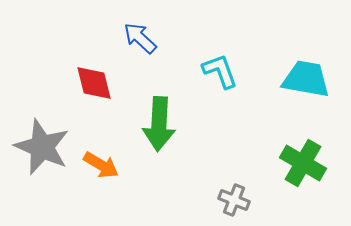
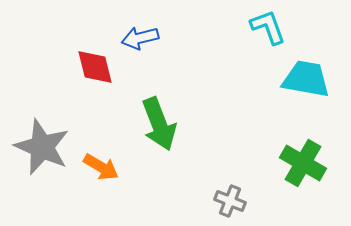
blue arrow: rotated 57 degrees counterclockwise
cyan L-shape: moved 48 px right, 44 px up
red diamond: moved 1 px right, 16 px up
green arrow: rotated 24 degrees counterclockwise
orange arrow: moved 2 px down
gray cross: moved 4 px left, 1 px down
